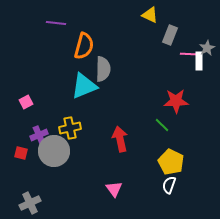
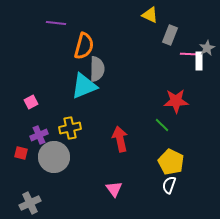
gray semicircle: moved 6 px left
pink square: moved 5 px right
gray circle: moved 6 px down
